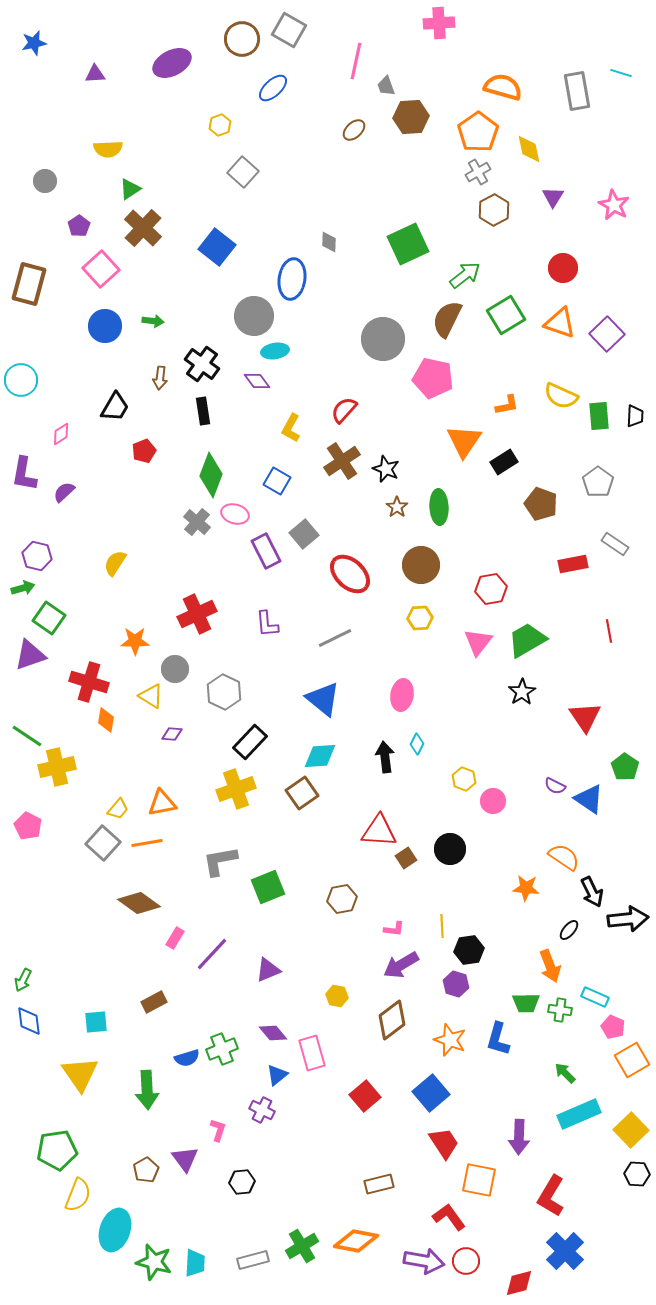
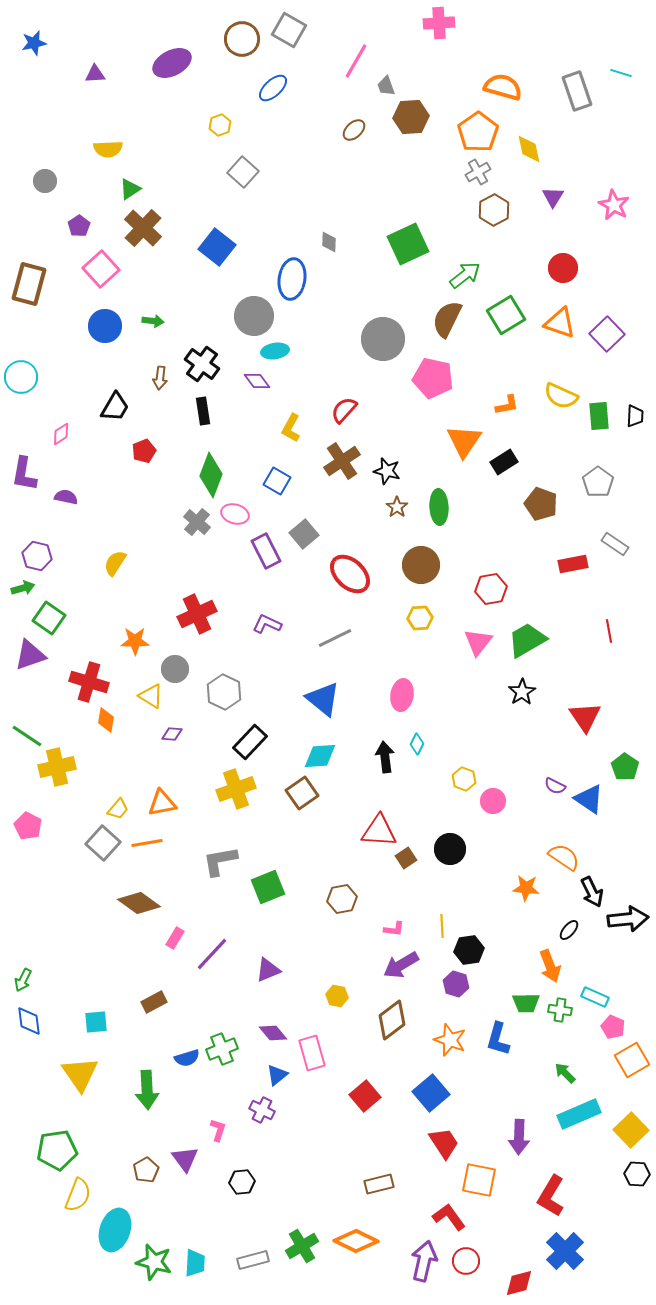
pink line at (356, 61): rotated 18 degrees clockwise
gray rectangle at (577, 91): rotated 9 degrees counterclockwise
cyan circle at (21, 380): moved 3 px up
black star at (386, 469): moved 1 px right, 2 px down; rotated 8 degrees counterclockwise
purple semicircle at (64, 492): moved 2 px right, 5 px down; rotated 55 degrees clockwise
purple L-shape at (267, 624): rotated 120 degrees clockwise
orange diamond at (356, 1241): rotated 15 degrees clockwise
purple arrow at (424, 1261): rotated 87 degrees counterclockwise
